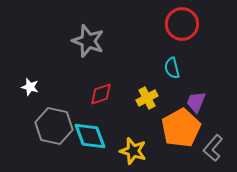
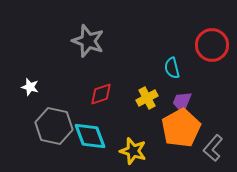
red circle: moved 30 px right, 21 px down
purple trapezoid: moved 14 px left
